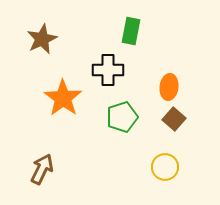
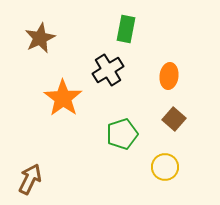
green rectangle: moved 5 px left, 2 px up
brown star: moved 2 px left, 1 px up
black cross: rotated 32 degrees counterclockwise
orange ellipse: moved 11 px up
green pentagon: moved 17 px down
brown arrow: moved 12 px left, 10 px down
